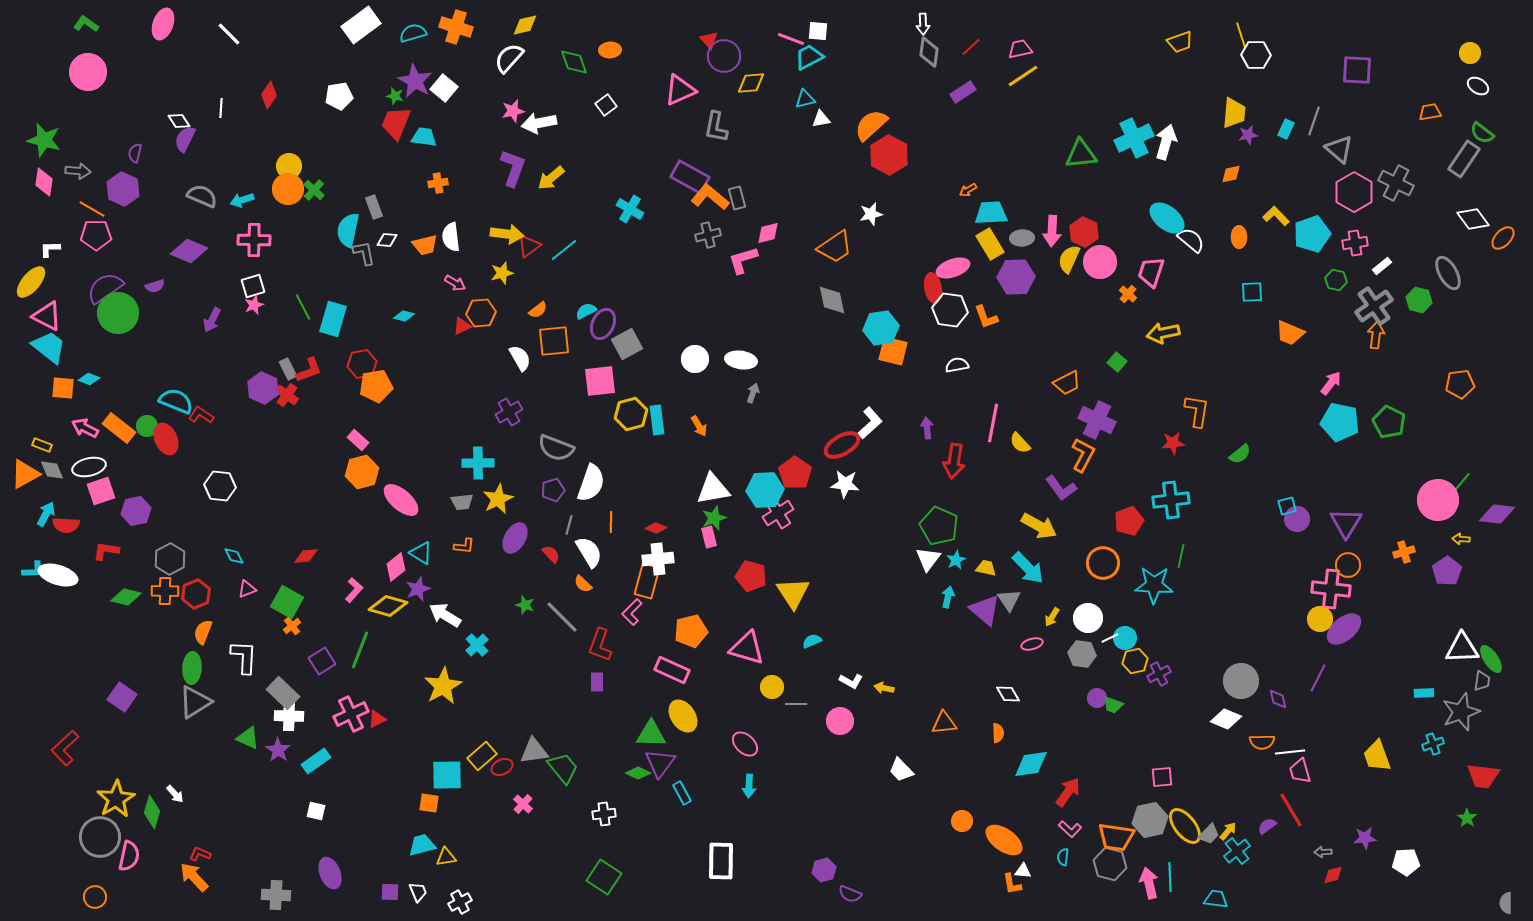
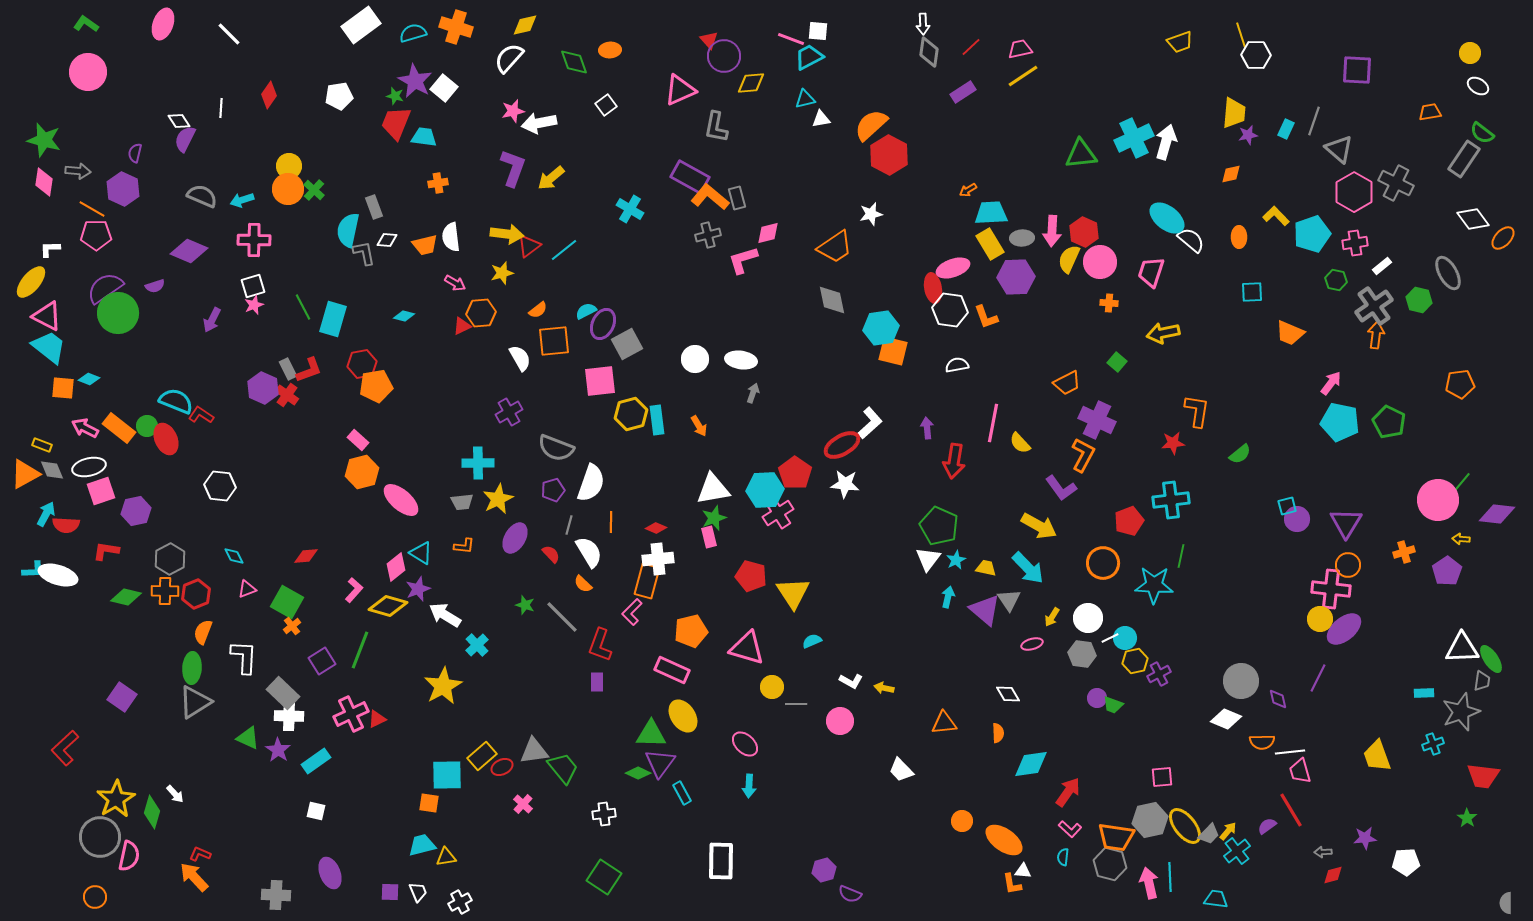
orange cross at (1128, 294): moved 19 px left, 9 px down; rotated 36 degrees counterclockwise
